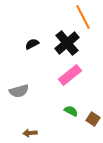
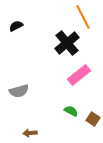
black semicircle: moved 16 px left, 18 px up
pink rectangle: moved 9 px right
